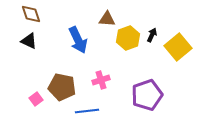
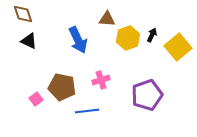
brown diamond: moved 8 px left
